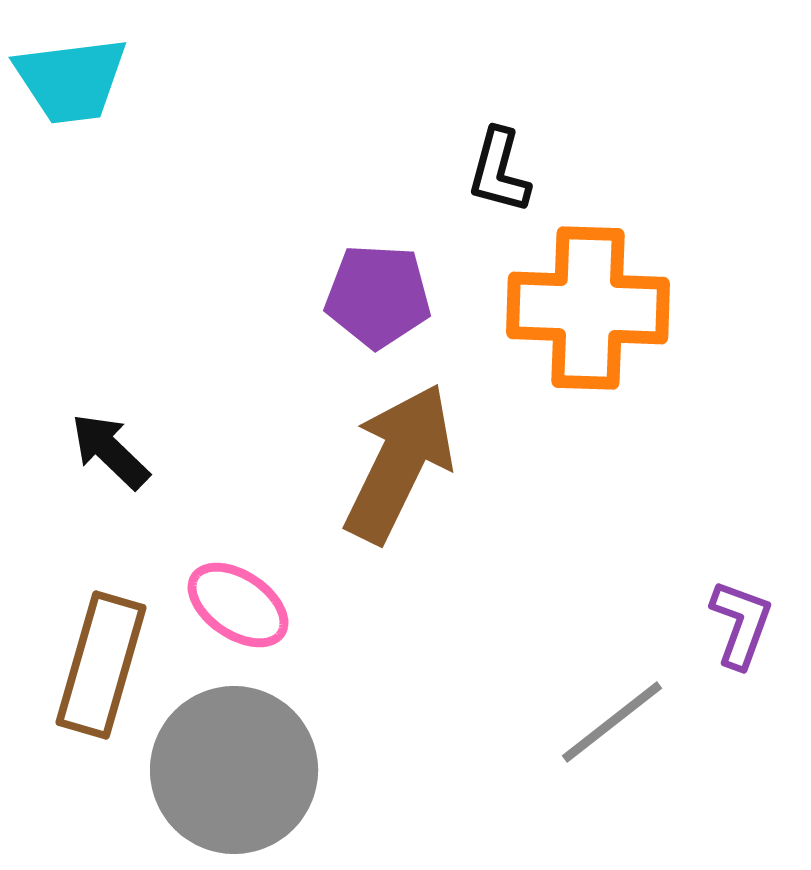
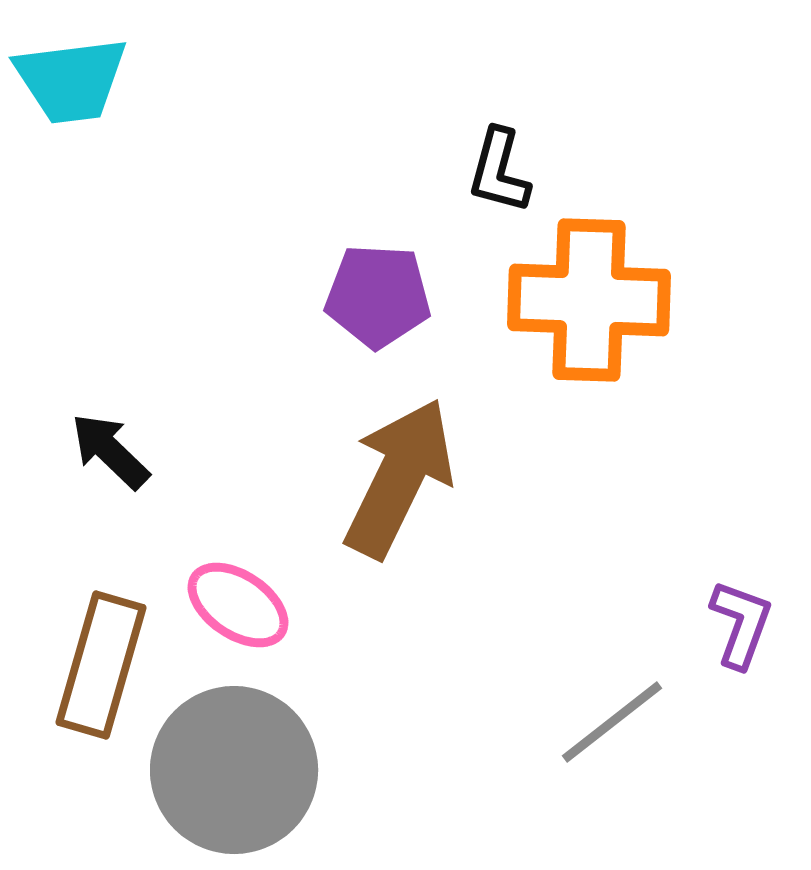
orange cross: moved 1 px right, 8 px up
brown arrow: moved 15 px down
